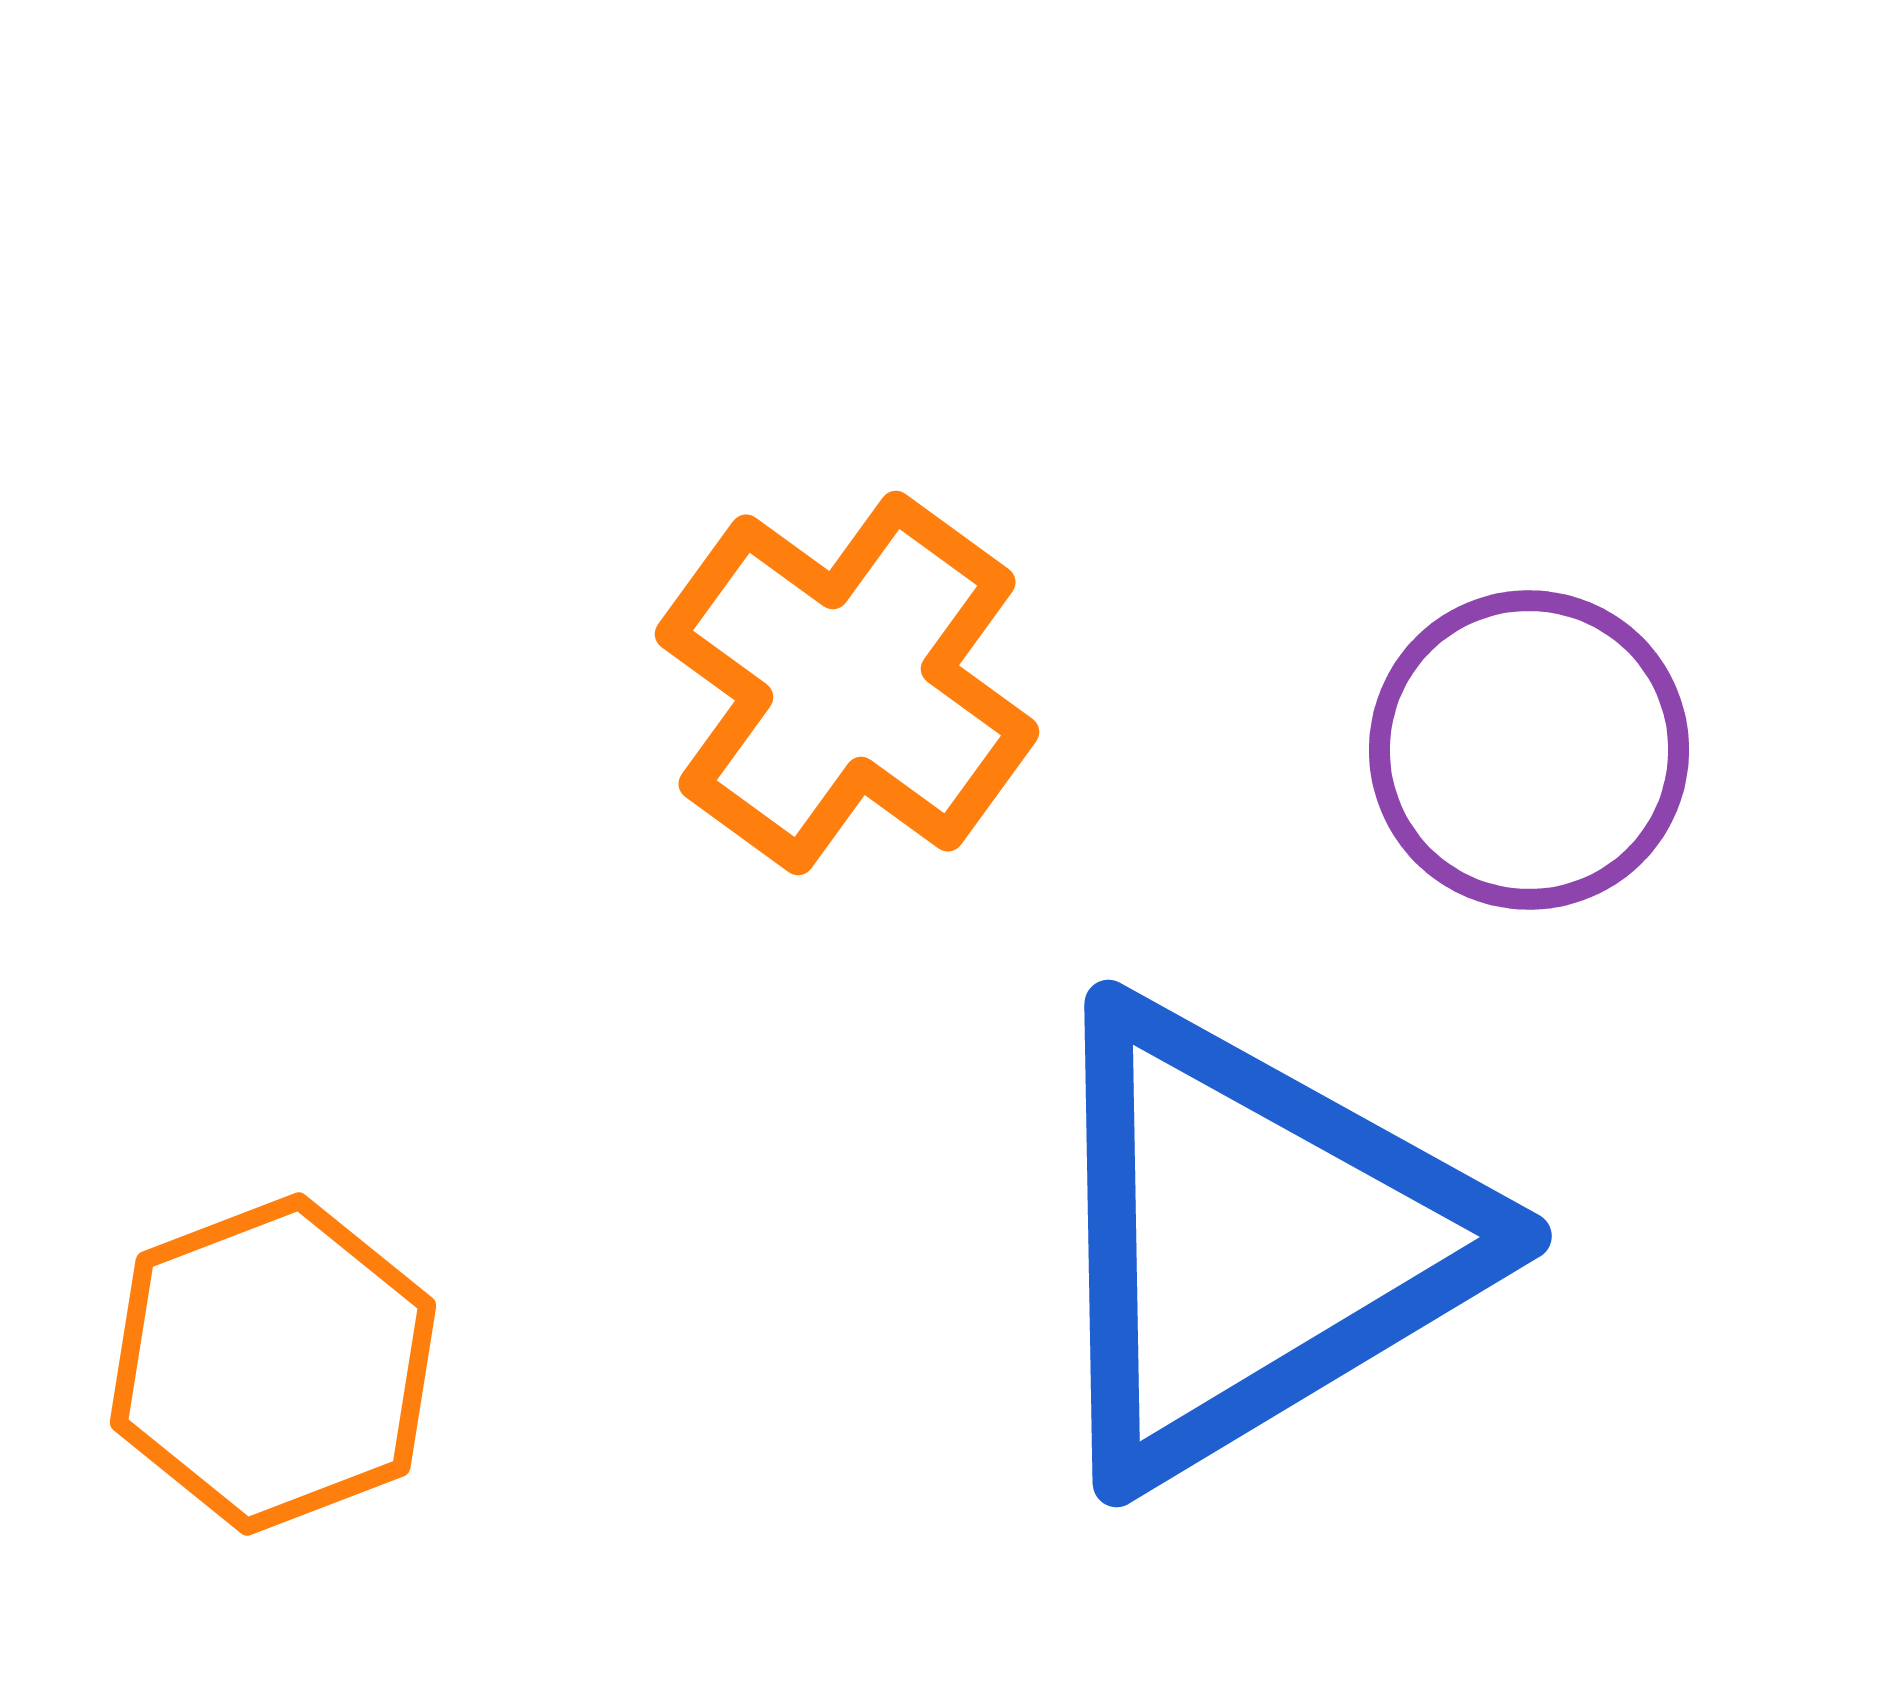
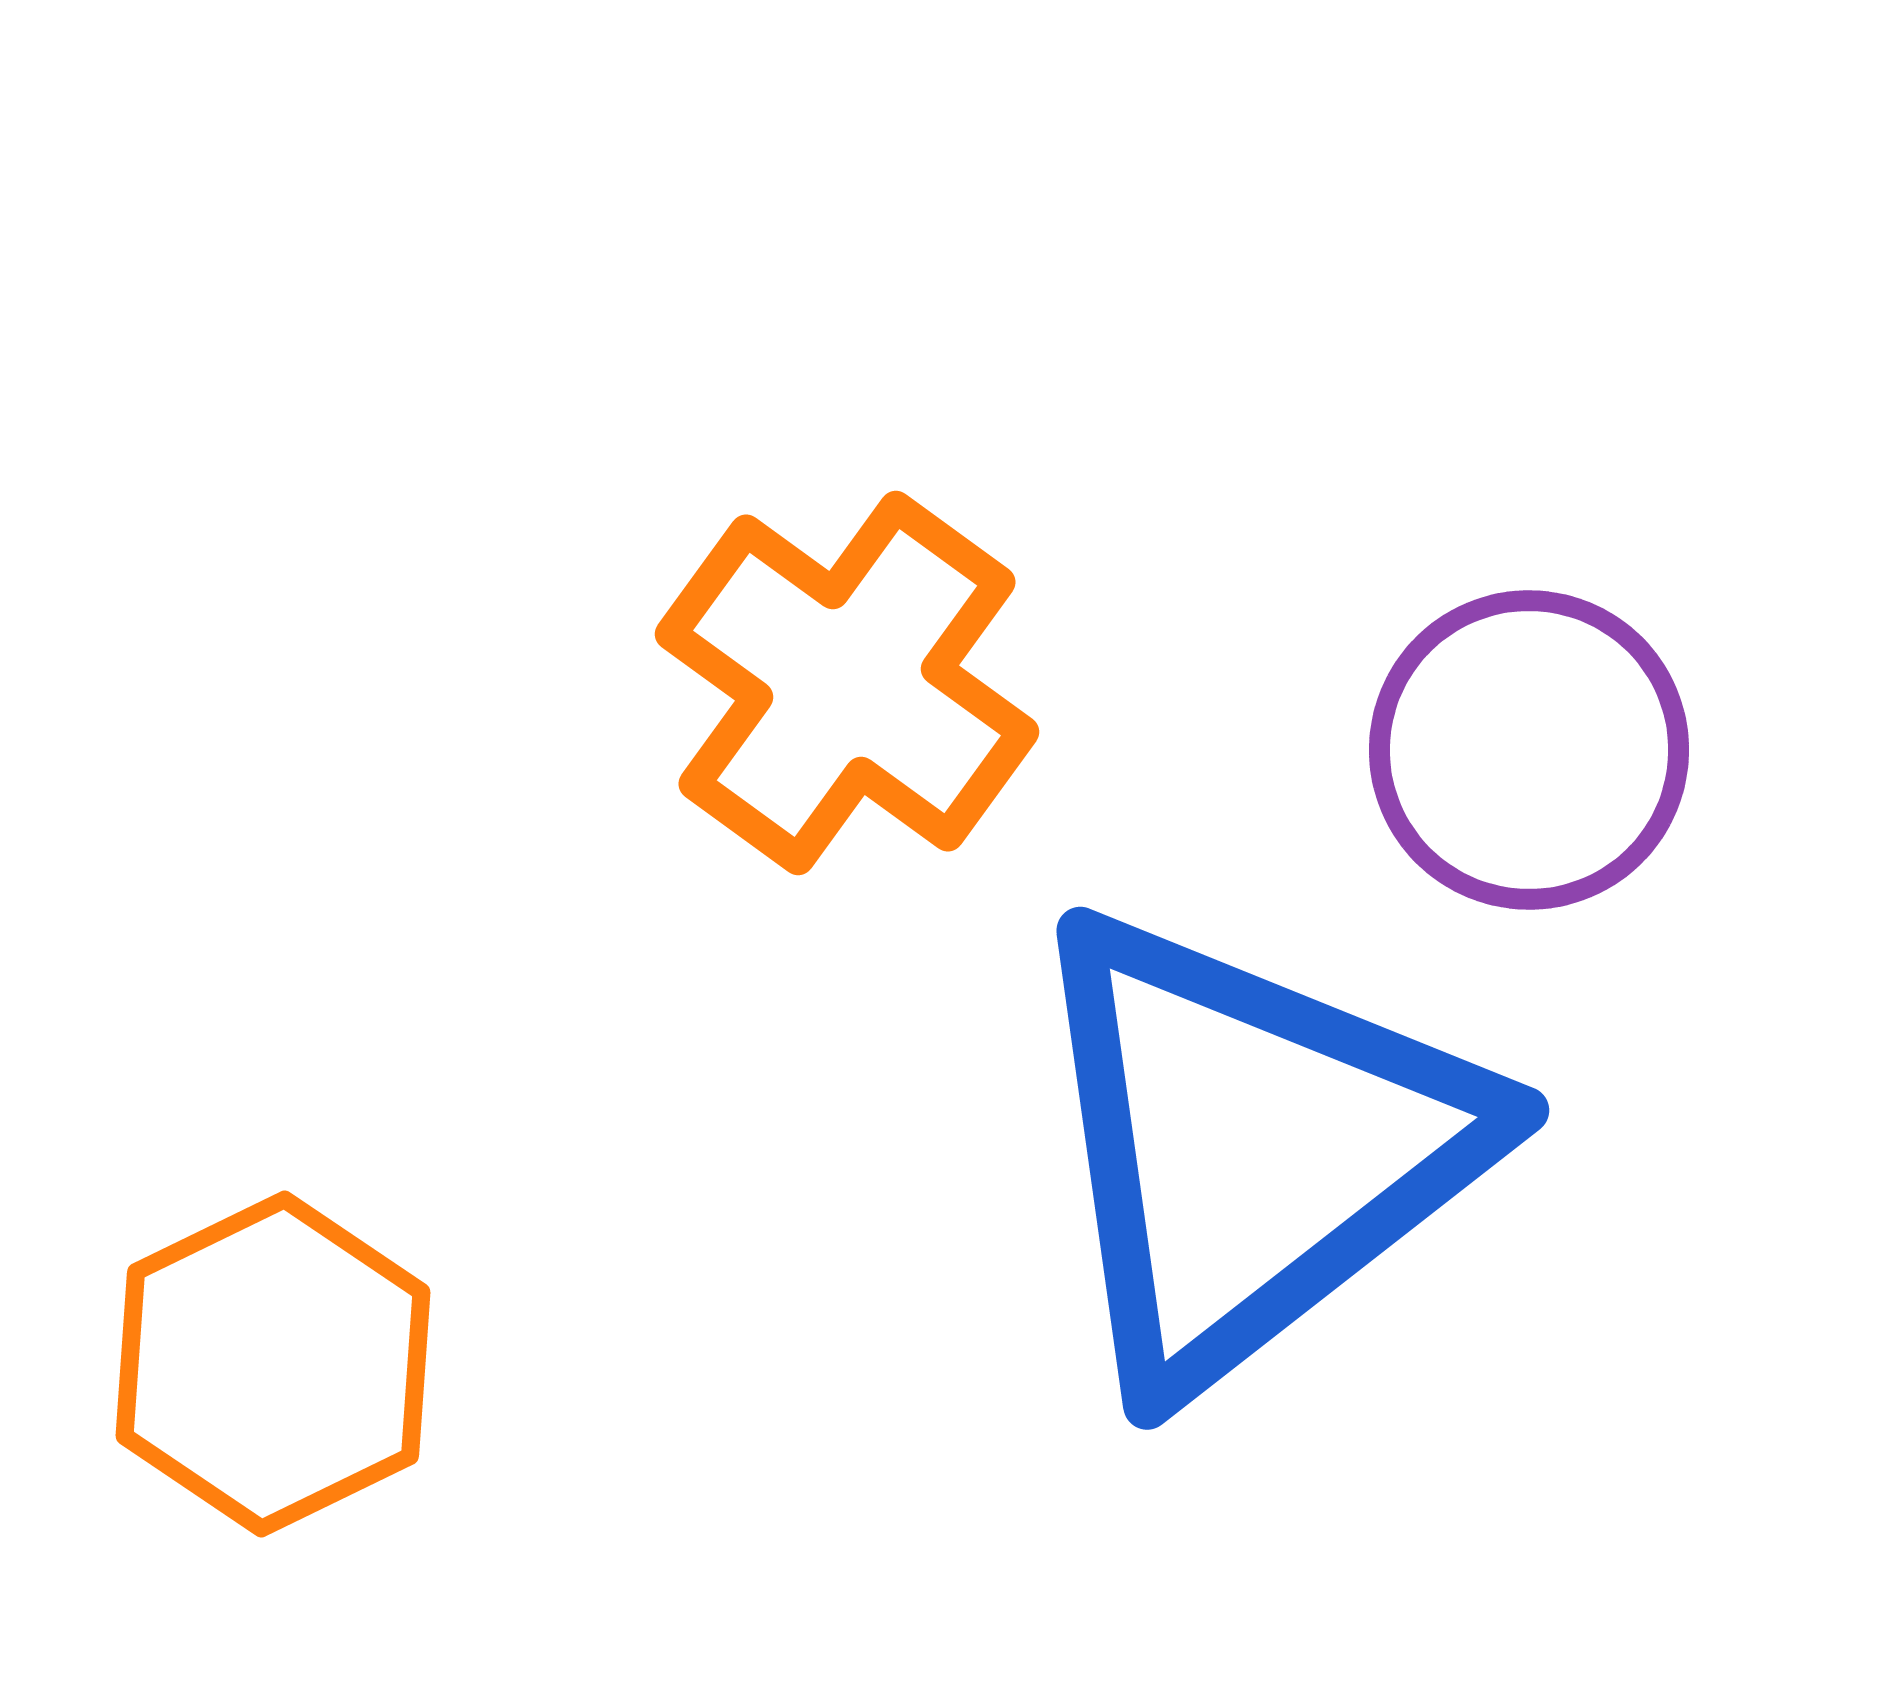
blue triangle: moved 92 px up; rotated 7 degrees counterclockwise
orange hexagon: rotated 5 degrees counterclockwise
